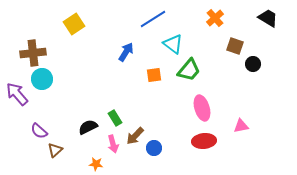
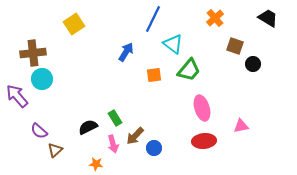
blue line: rotated 32 degrees counterclockwise
purple arrow: moved 2 px down
